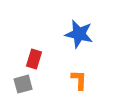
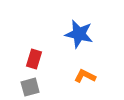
orange L-shape: moved 6 px right, 4 px up; rotated 65 degrees counterclockwise
gray square: moved 7 px right, 3 px down
